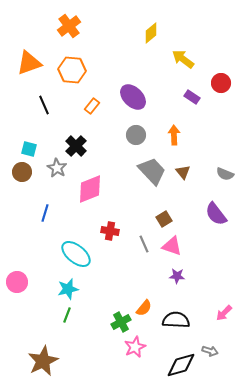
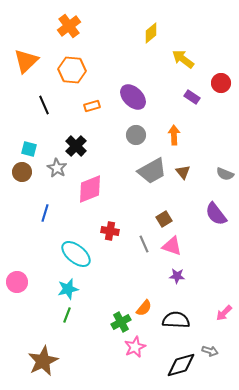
orange triangle: moved 3 px left, 2 px up; rotated 24 degrees counterclockwise
orange rectangle: rotated 35 degrees clockwise
gray trapezoid: rotated 104 degrees clockwise
